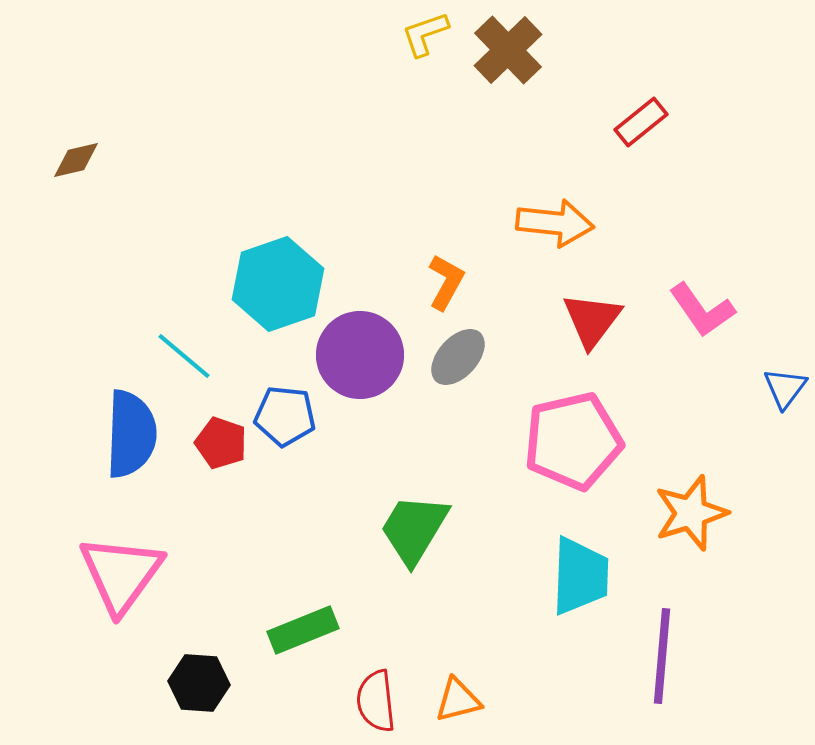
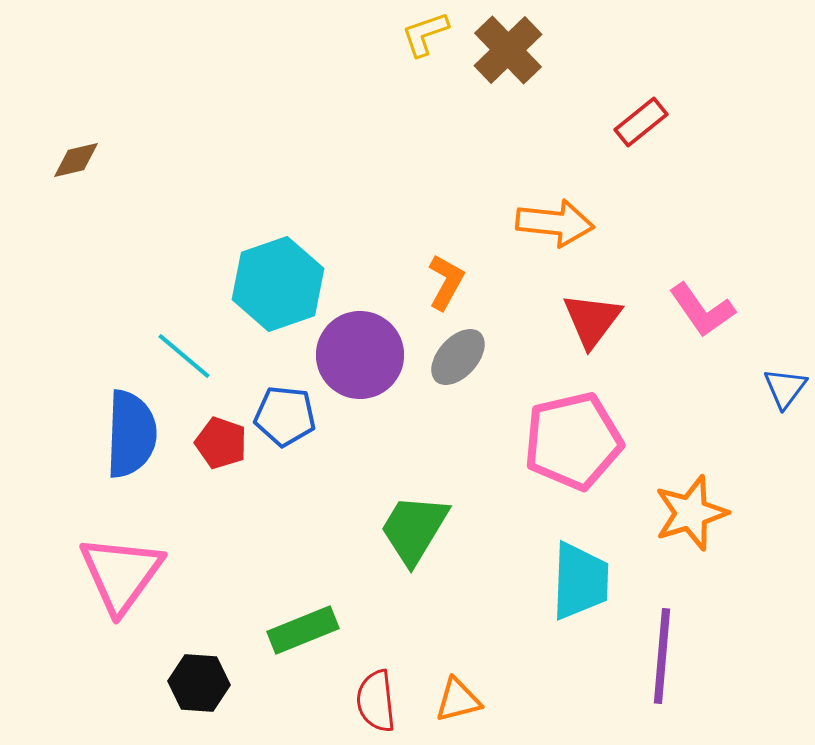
cyan trapezoid: moved 5 px down
